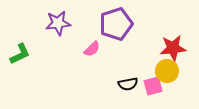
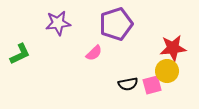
pink semicircle: moved 2 px right, 4 px down
pink square: moved 1 px left, 1 px up
